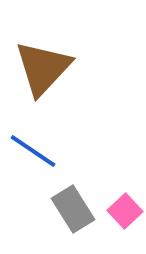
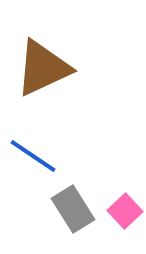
brown triangle: rotated 22 degrees clockwise
blue line: moved 5 px down
